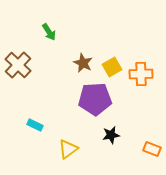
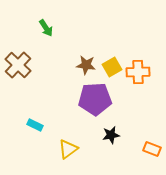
green arrow: moved 3 px left, 4 px up
brown star: moved 3 px right, 2 px down; rotated 18 degrees counterclockwise
orange cross: moved 3 px left, 2 px up
